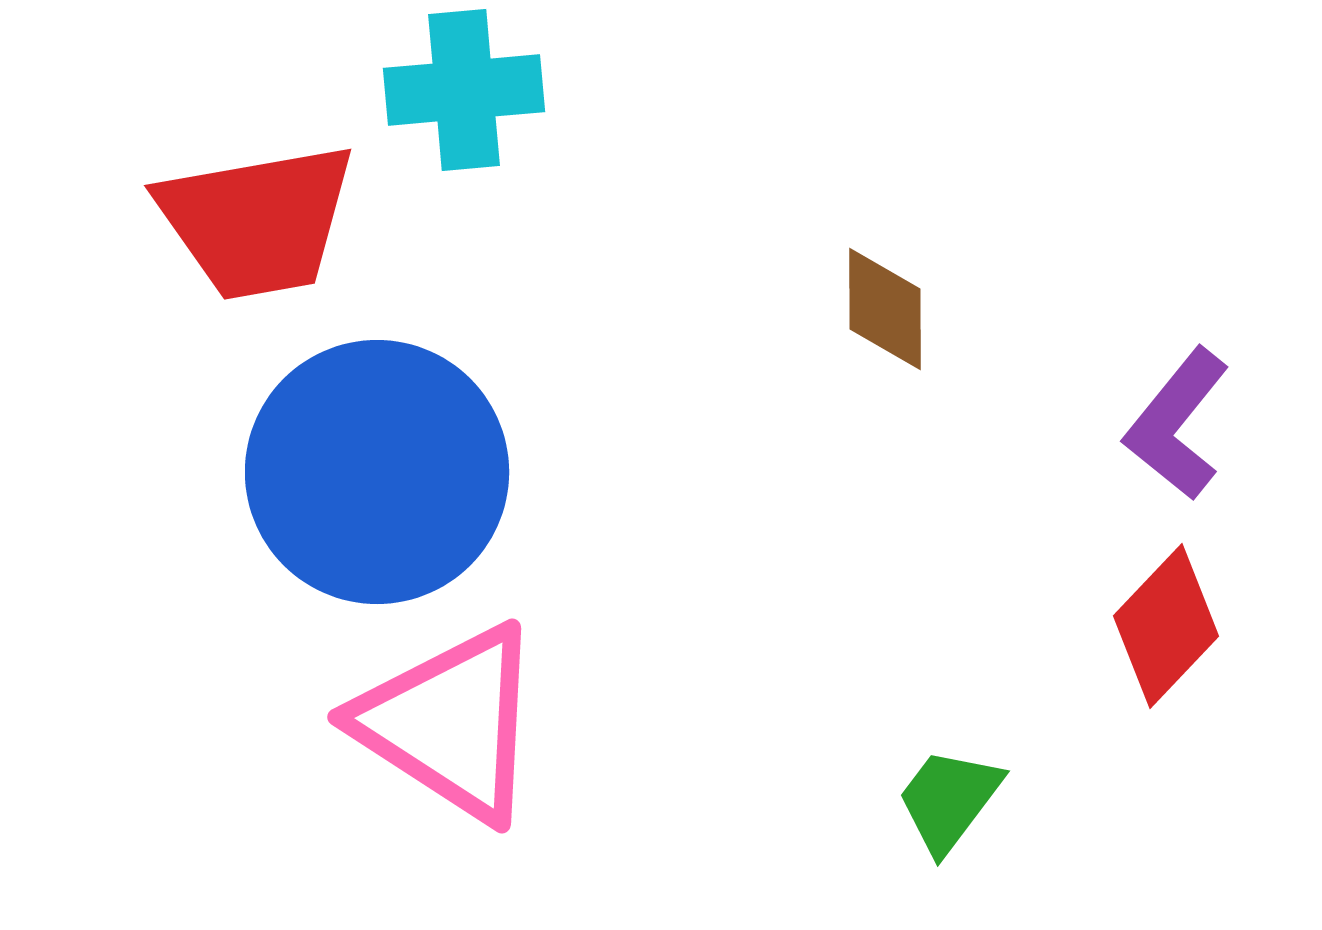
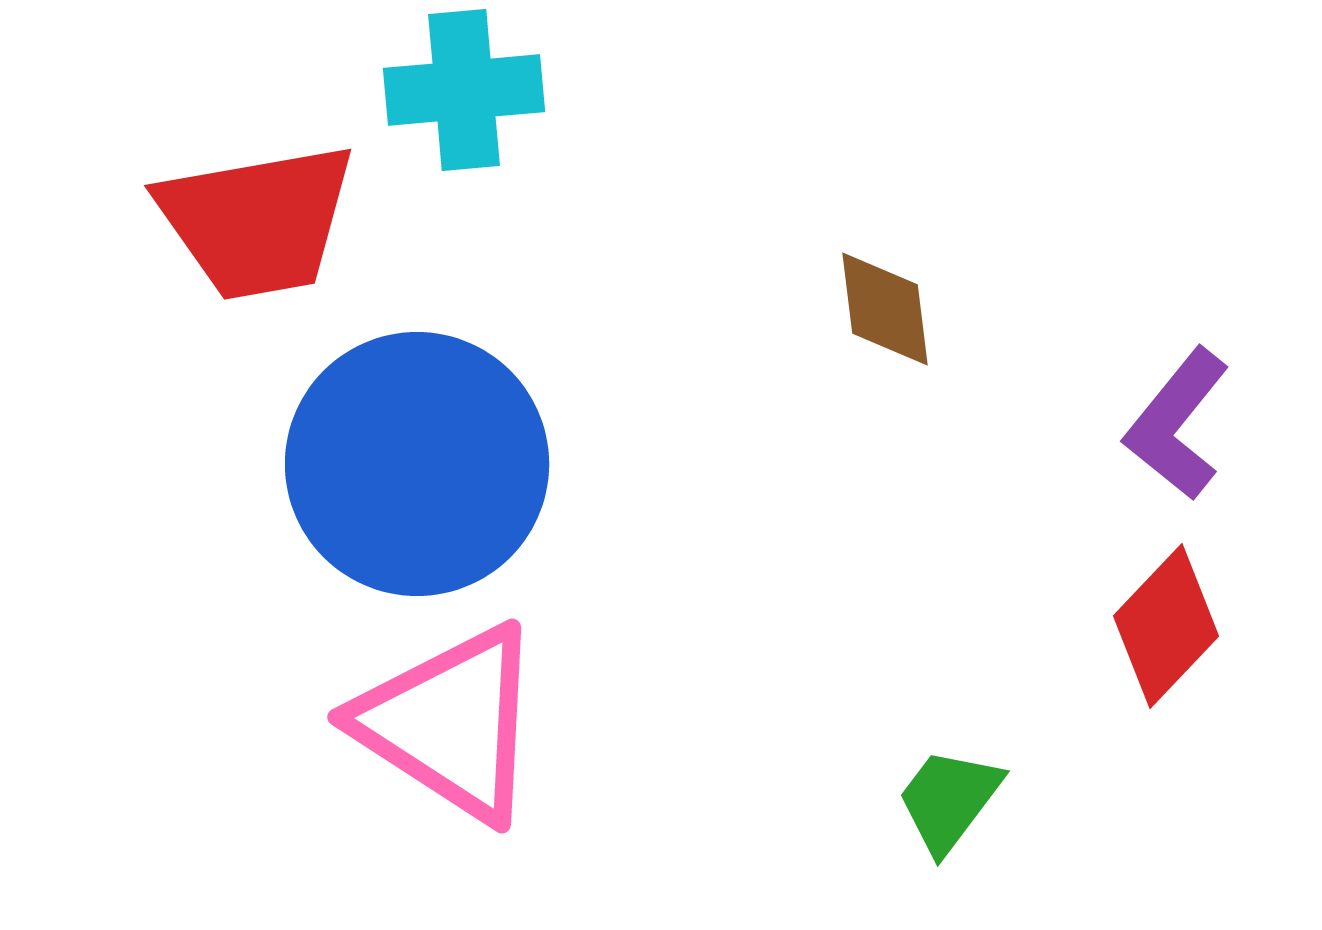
brown diamond: rotated 7 degrees counterclockwise
blue circle: moved 40 px right, 8 px up
